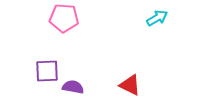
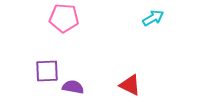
cyan arrow: moved 4 px left
